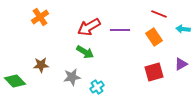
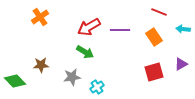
red line: moved 2 px up
